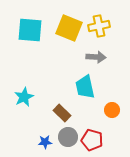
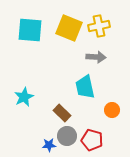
gray circle: moved 1 px left, 1 px up
blue star: moved 4 px right, 3 px down
